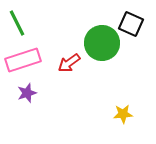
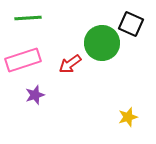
green line: moved 11 px right, 5 px up; rotated 68 degrees counterclockwise
red arrow: moved 1 px right, 1 px down
purple star: moved 8 px right, 2 px down
yellow star: moved 5 px right, 3 px down; rotated 12 degrees counterclockwise
